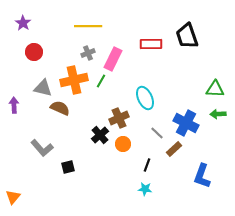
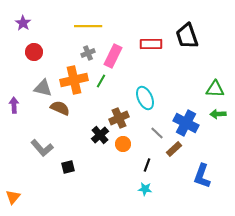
pink rectangle: moved 3 px up
